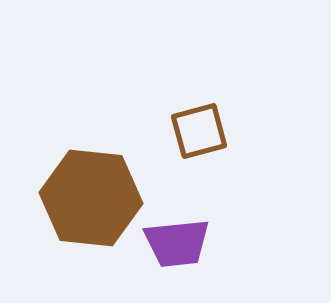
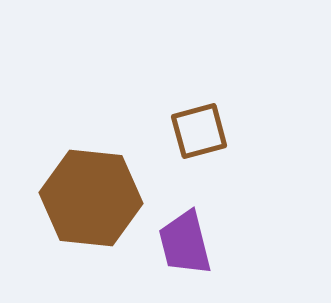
purple trapezoid: moved 8 px right; rotated 82 degrees clockwise
